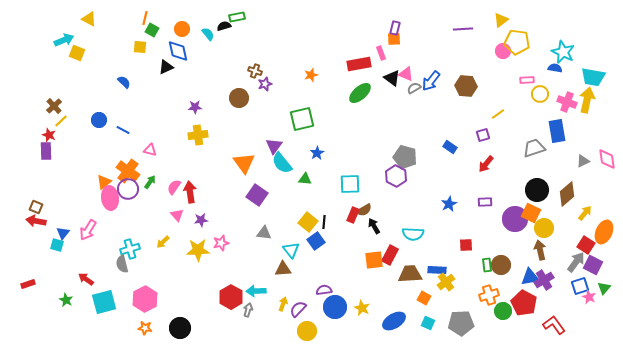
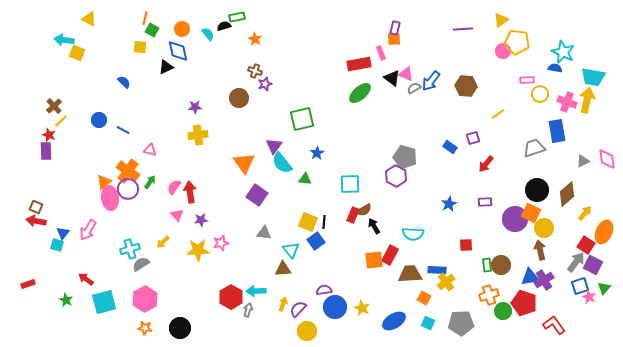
cyan arrow at (64, 40): rotated 150 degrees counterclockwise
orange star at (311, 75): moved 56 px left, 36 px up; rotated 24 degrees counterclockwise
purple square at (483, 135): moved 10 px left, 3 px down
yellow square at (308, 222): rotated 18 degrees counterclockwise
gray semicircle at (122, 264): moved 19 px right; rotated 72 degrees clockwise
red pentagon at (524, 303): rotated 10 degrees counterclockwise
